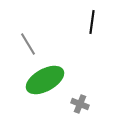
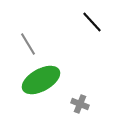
black line: rotated 50 degrees counterclockwise
green ellipse: moved 4 px left
